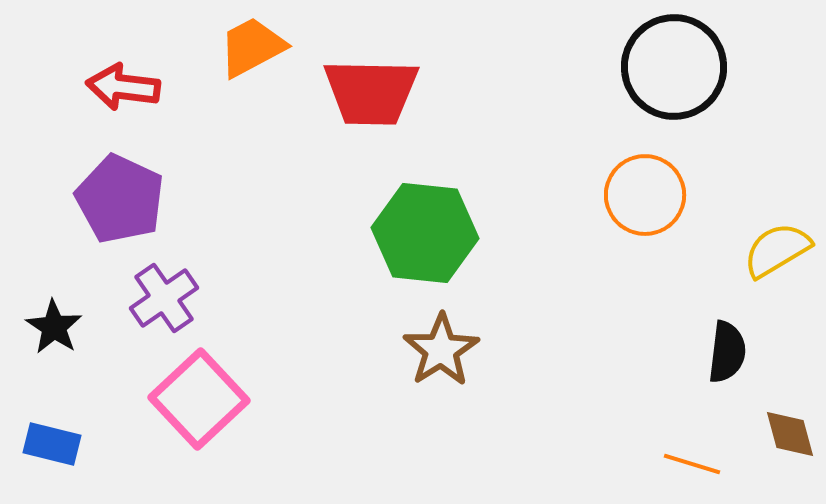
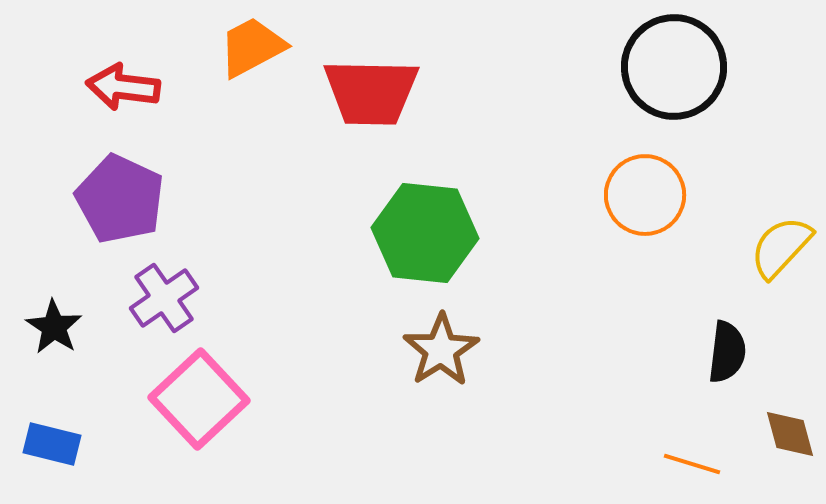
yellow semicircle: moved 4 px right, 3 px up; rotated 16 degrees counterclockwise
